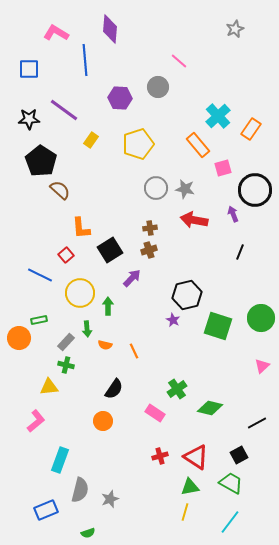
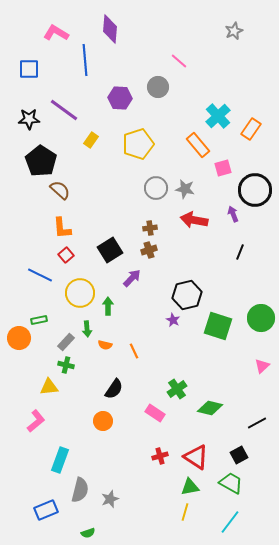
gray star at (235, 29): moved 1 px left, 2 px down
orange L-shape at (81, 228): moved 19 px left
